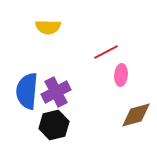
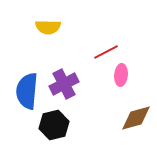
purple cross: moved 8 px right, 8 px up
brown diamond: moved 3 px down
